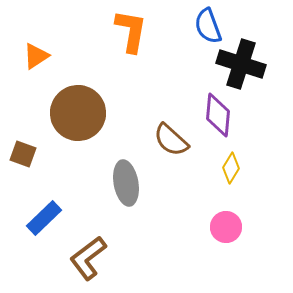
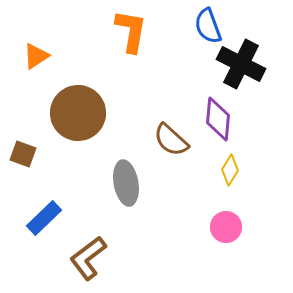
black cross: rotated 9 degrees clockwise
purple diamond: moved 4 px down
yellow diamond: moved 1 px left, 2 px down
